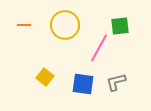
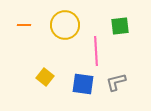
pink line: moved 3 px left, 3 px down; rotated 32 degrees counterclockwise
